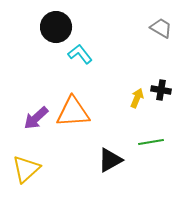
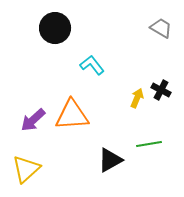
black circle: moved 1 px left, 1 px down
cyan L-shape: moved 12 px right, 11 px down
black cross: rotated 18 degrees clockwise
orange triangle: moved 1 px left, 3 px down
purple arrow: moved 3 px left, 2 px down
green line: moved 2 px left, 2 px down
